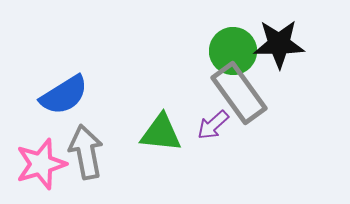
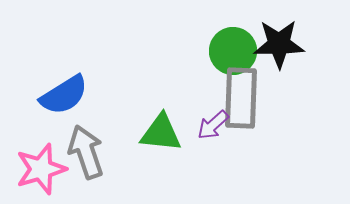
gray rectangle: moved 2 px right, 5 px down; rotated 38 degrees clockwise
gray arrow: rotated 8 degrees counterclockwise
pink star: moved 5 px down
